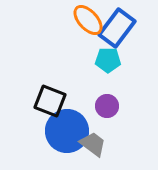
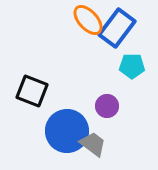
cyan pentagon: moved 24 px right, 6 px down
black square: moved 18 px left, 10 px up
